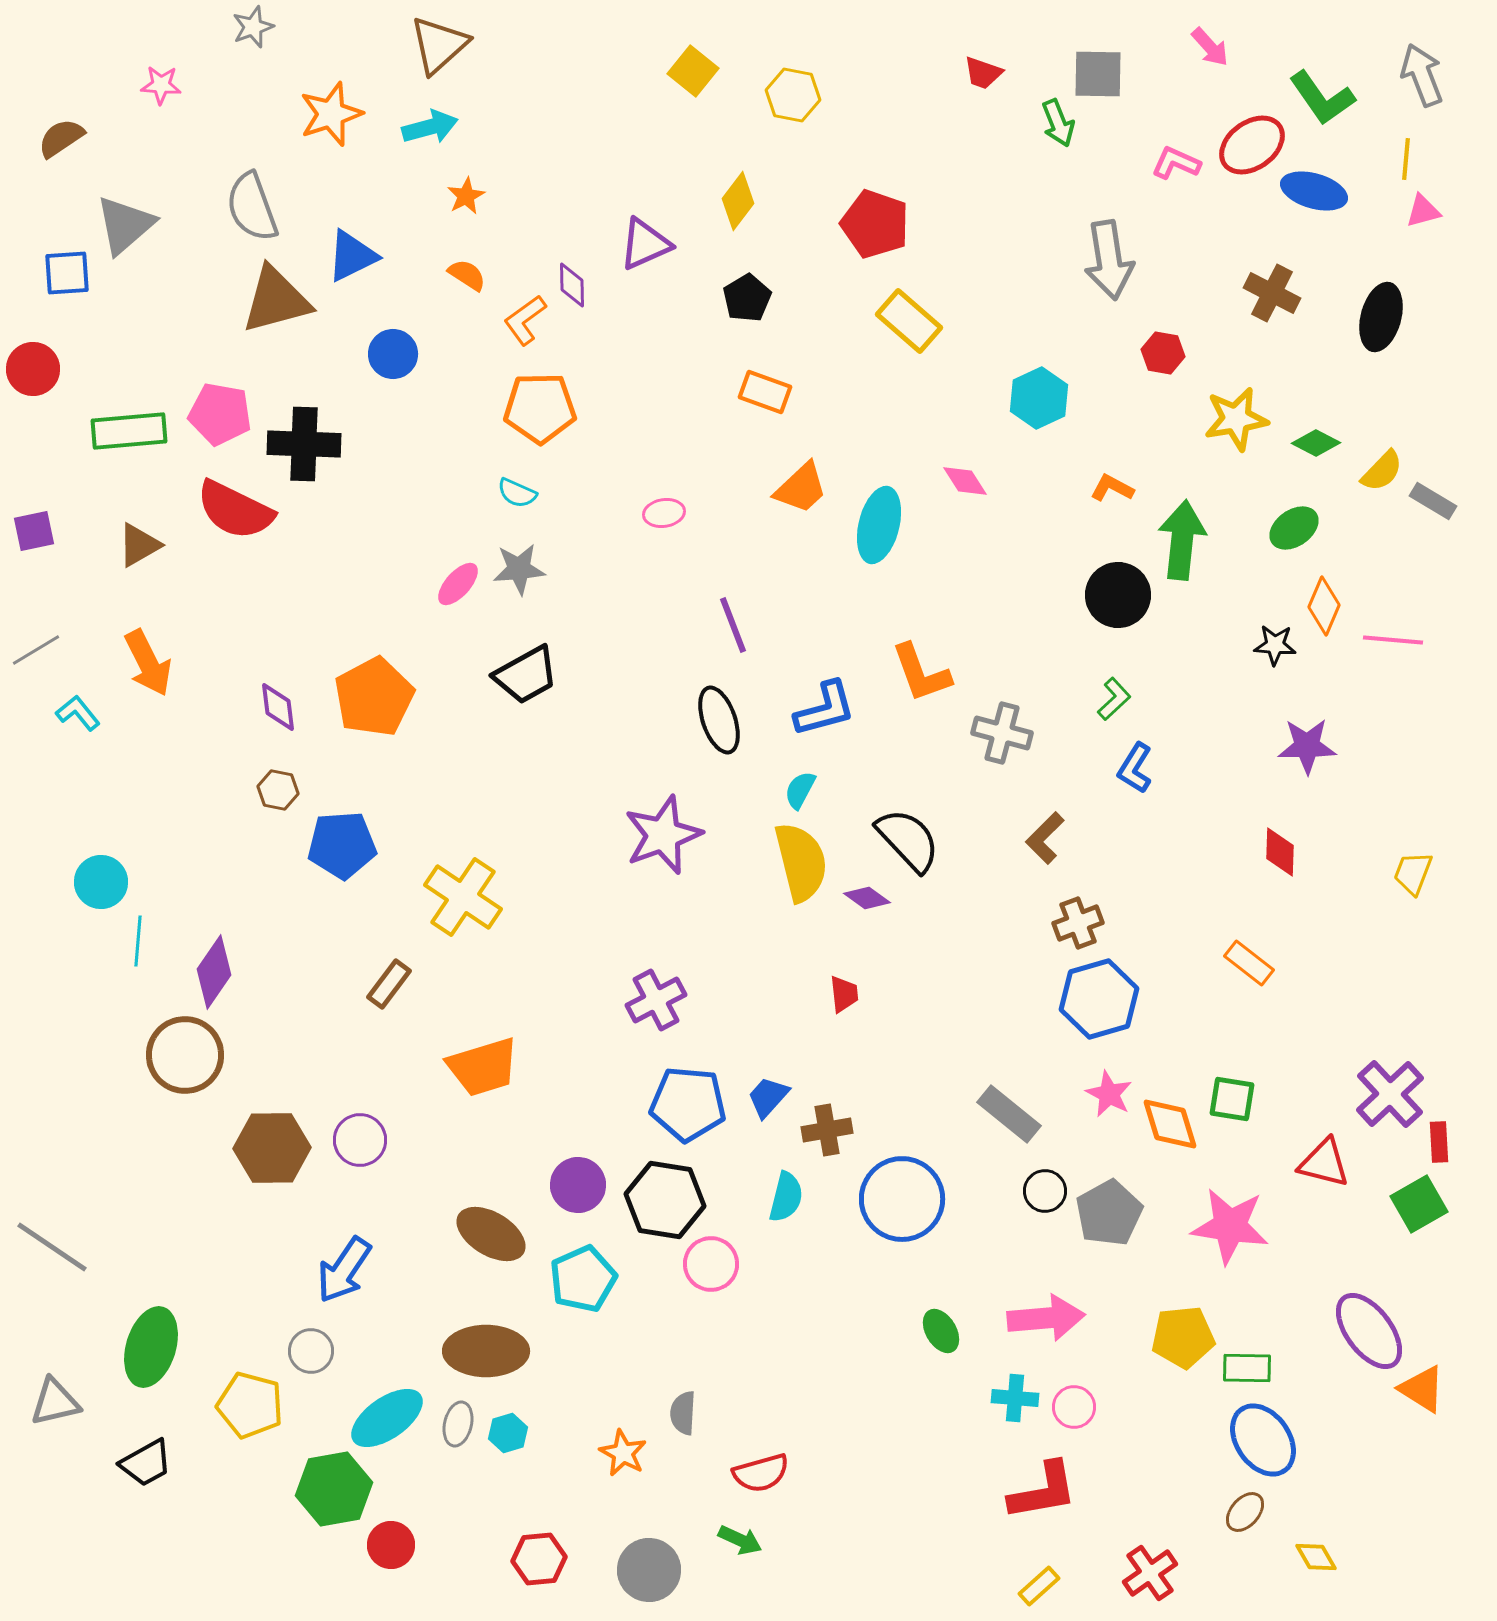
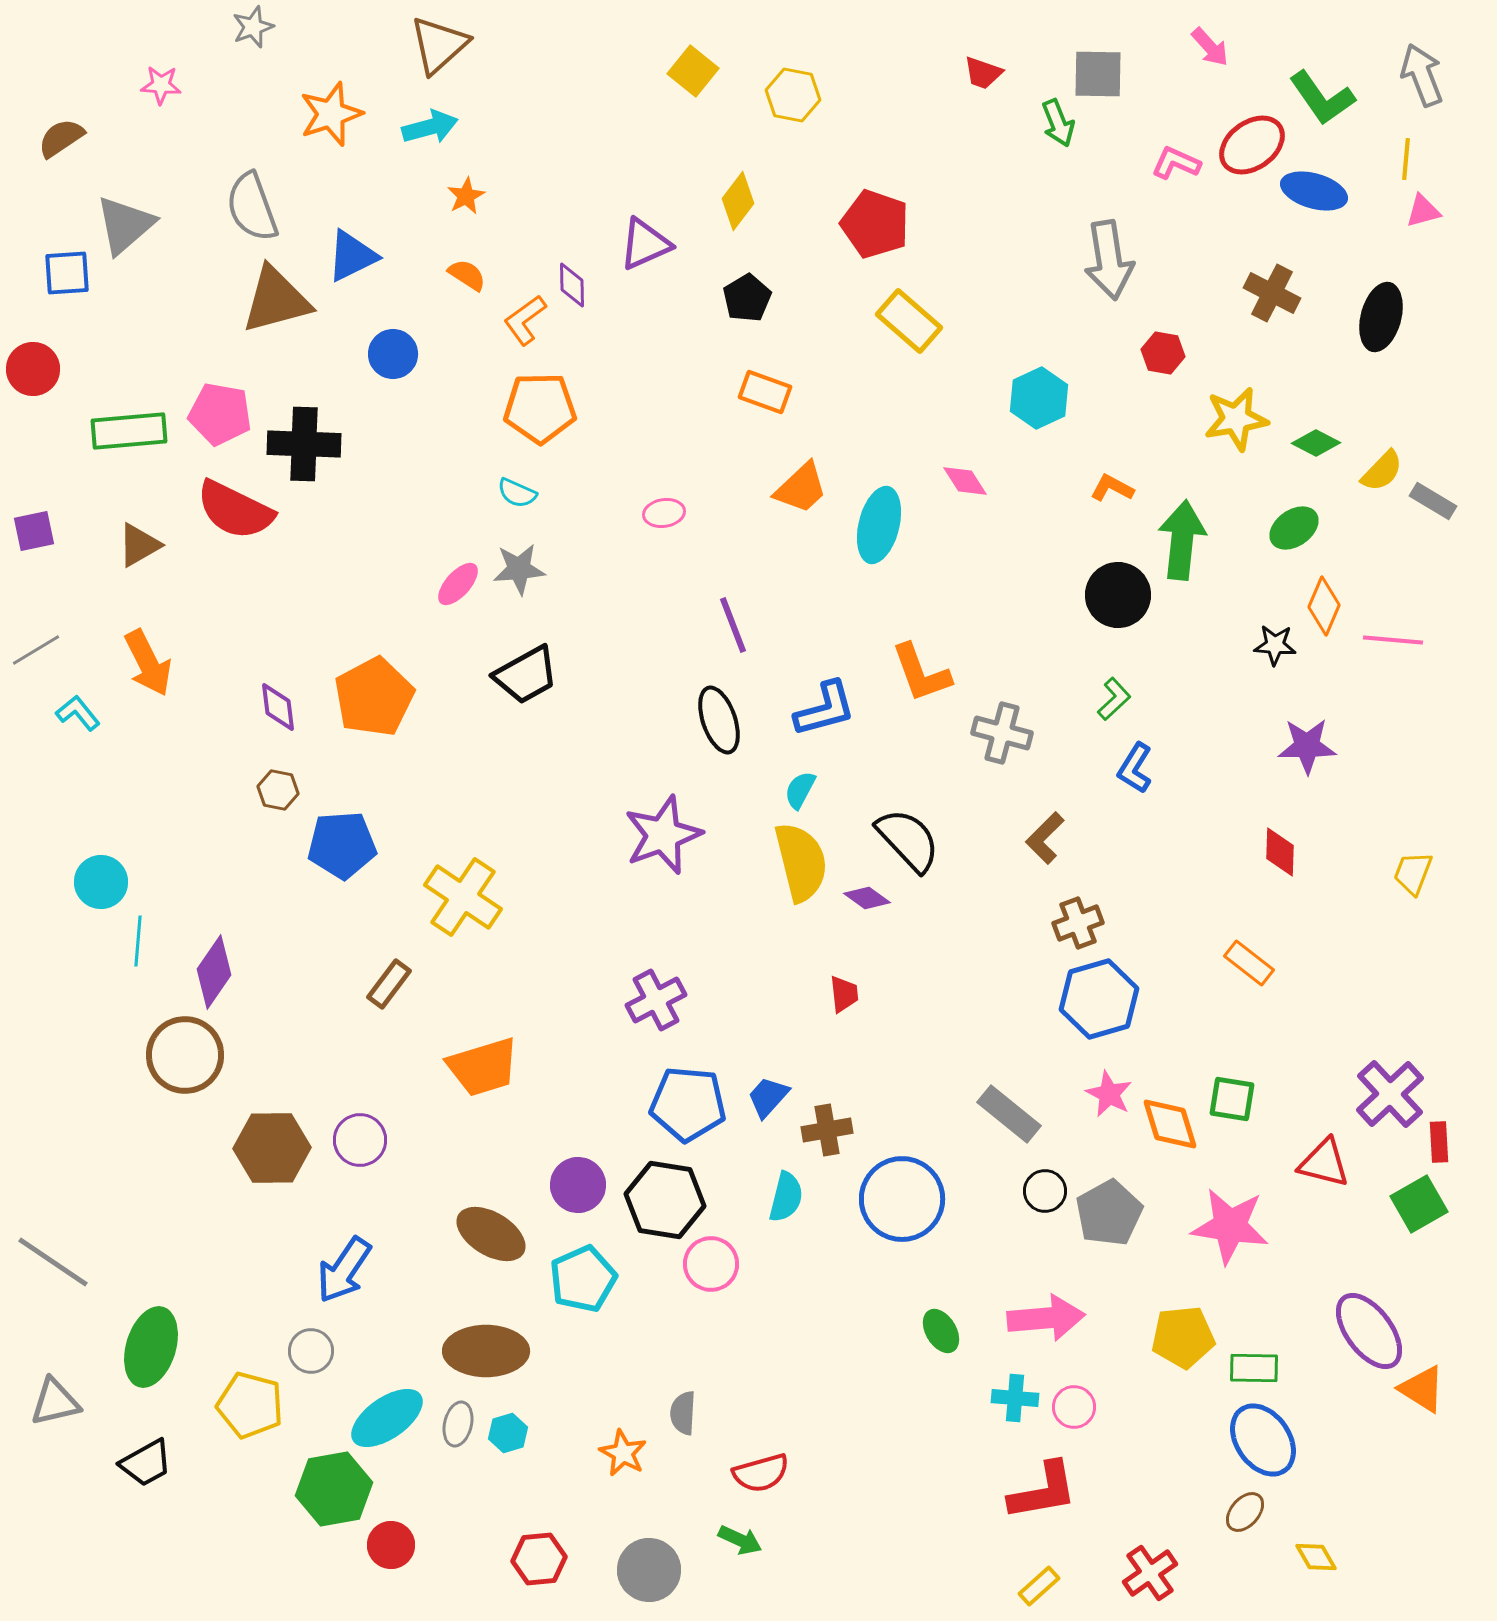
gray line at (52, 1247): moved 1 px right, 15 px down
green rectangle at (1247, 1368): moved 7 px right
